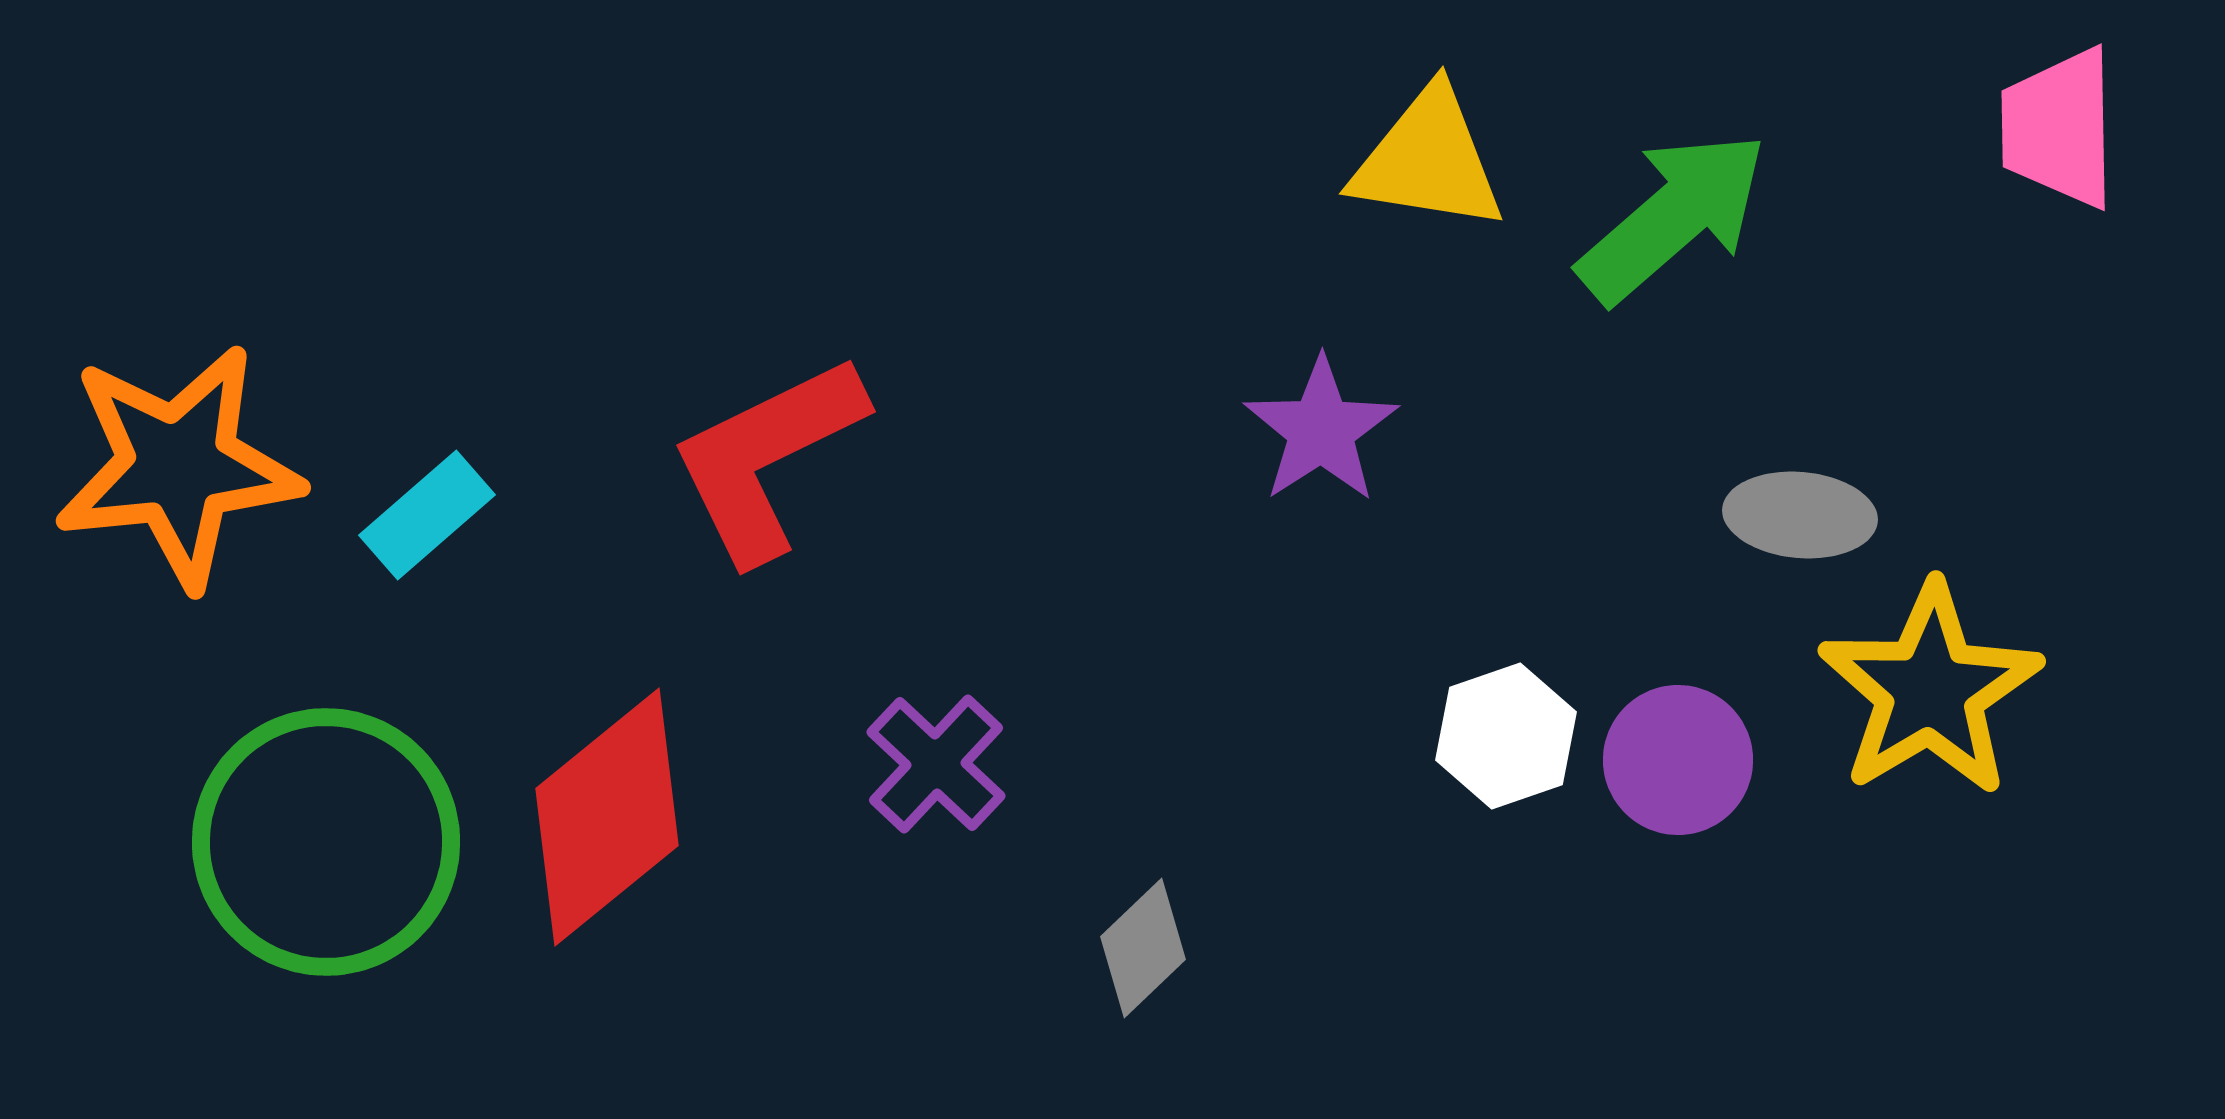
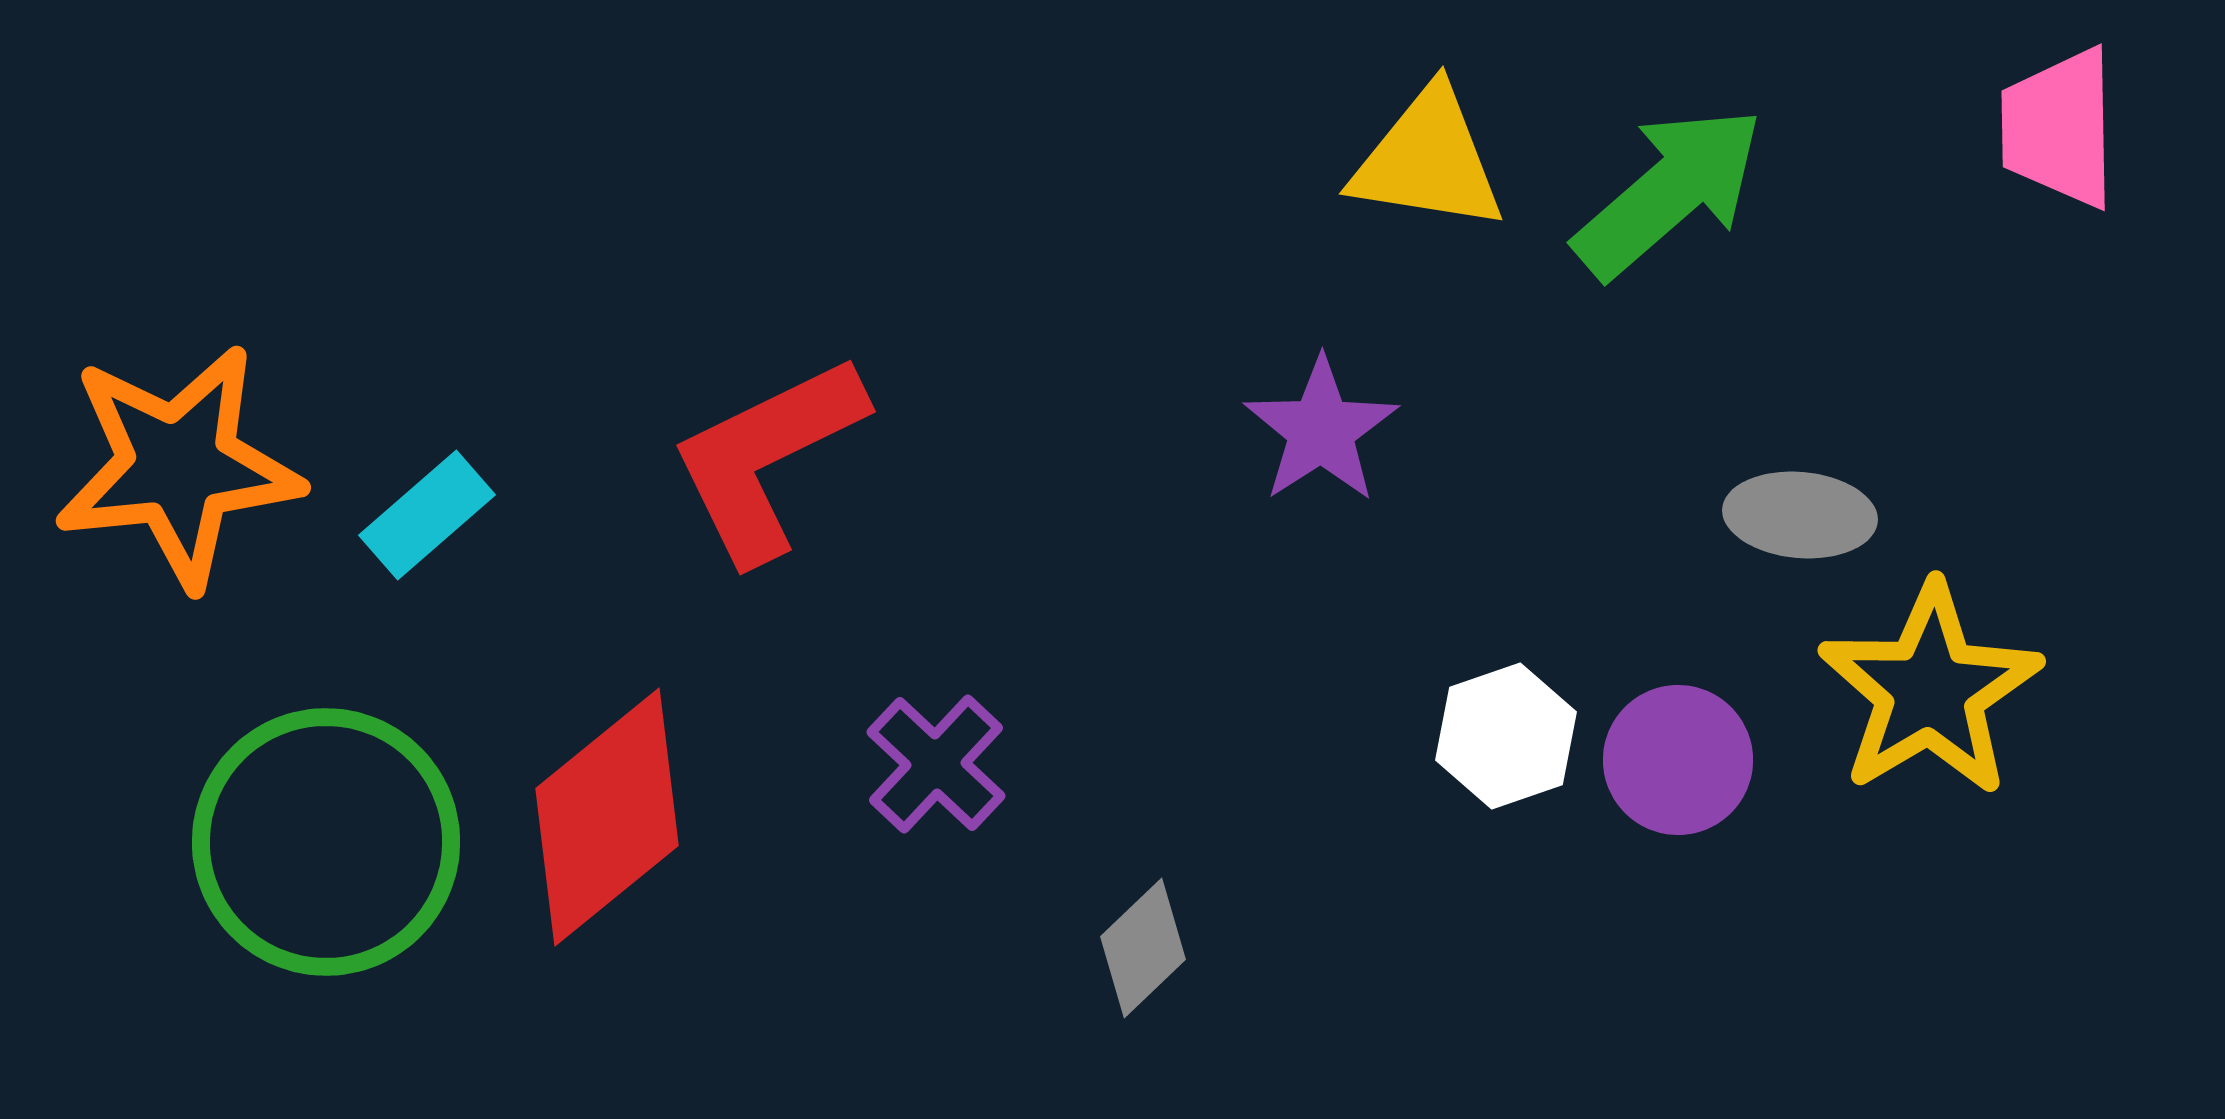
green arrow: moved 4 px left, 25 px up
